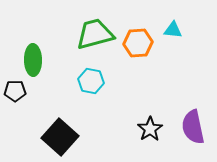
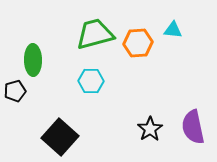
cyan hexagon: rotated 10 degrees counterclockwise
black pentagon: rotated 15 degrees counterclockwise
